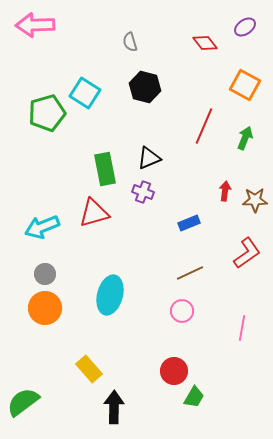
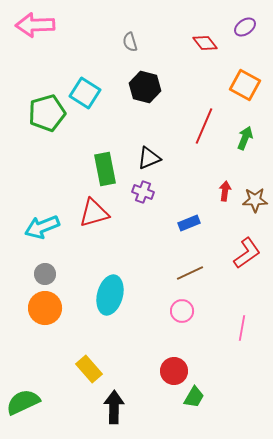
green semicircle: rotated 12 degrees clockwise
